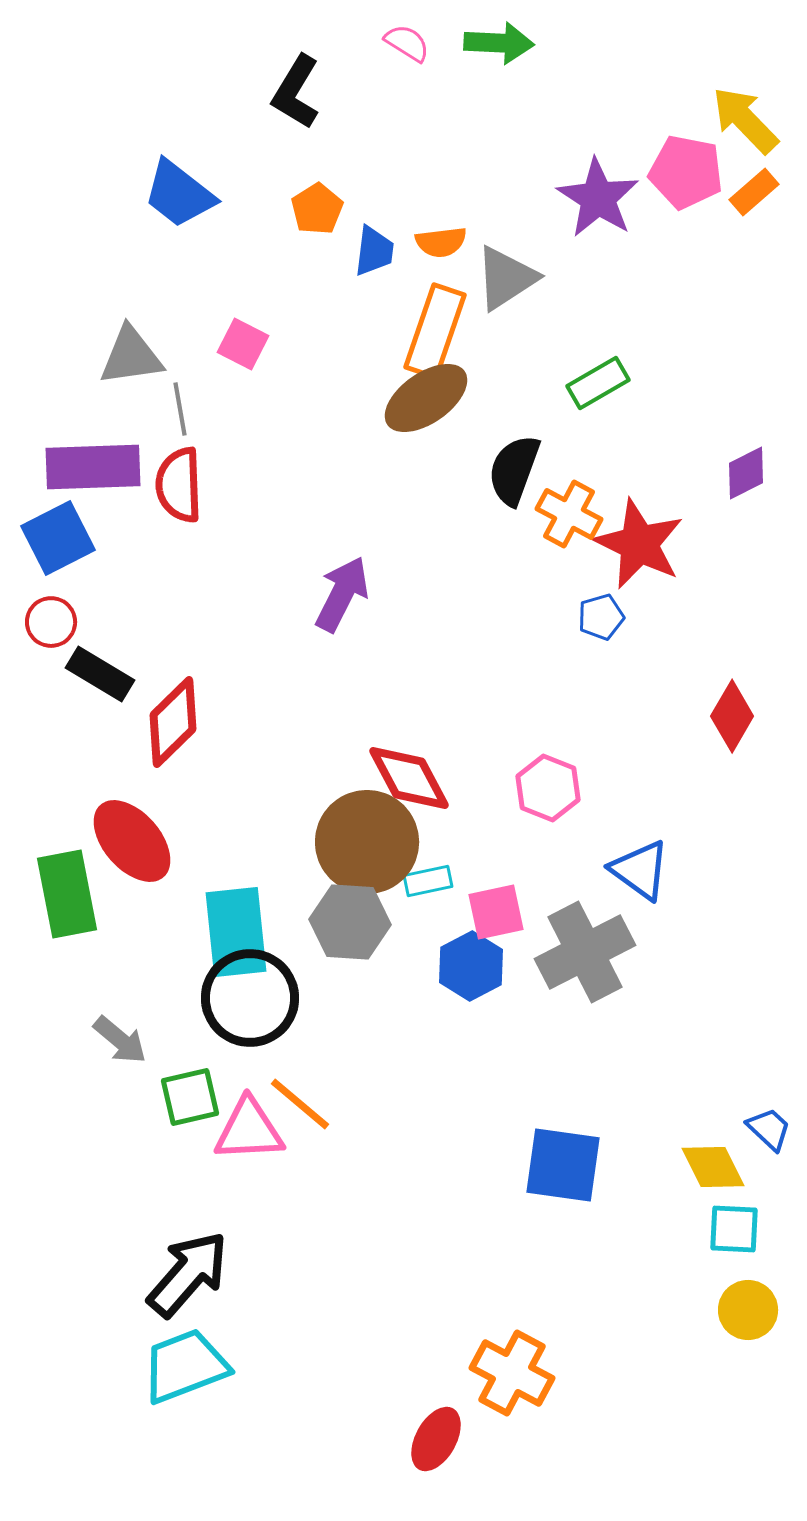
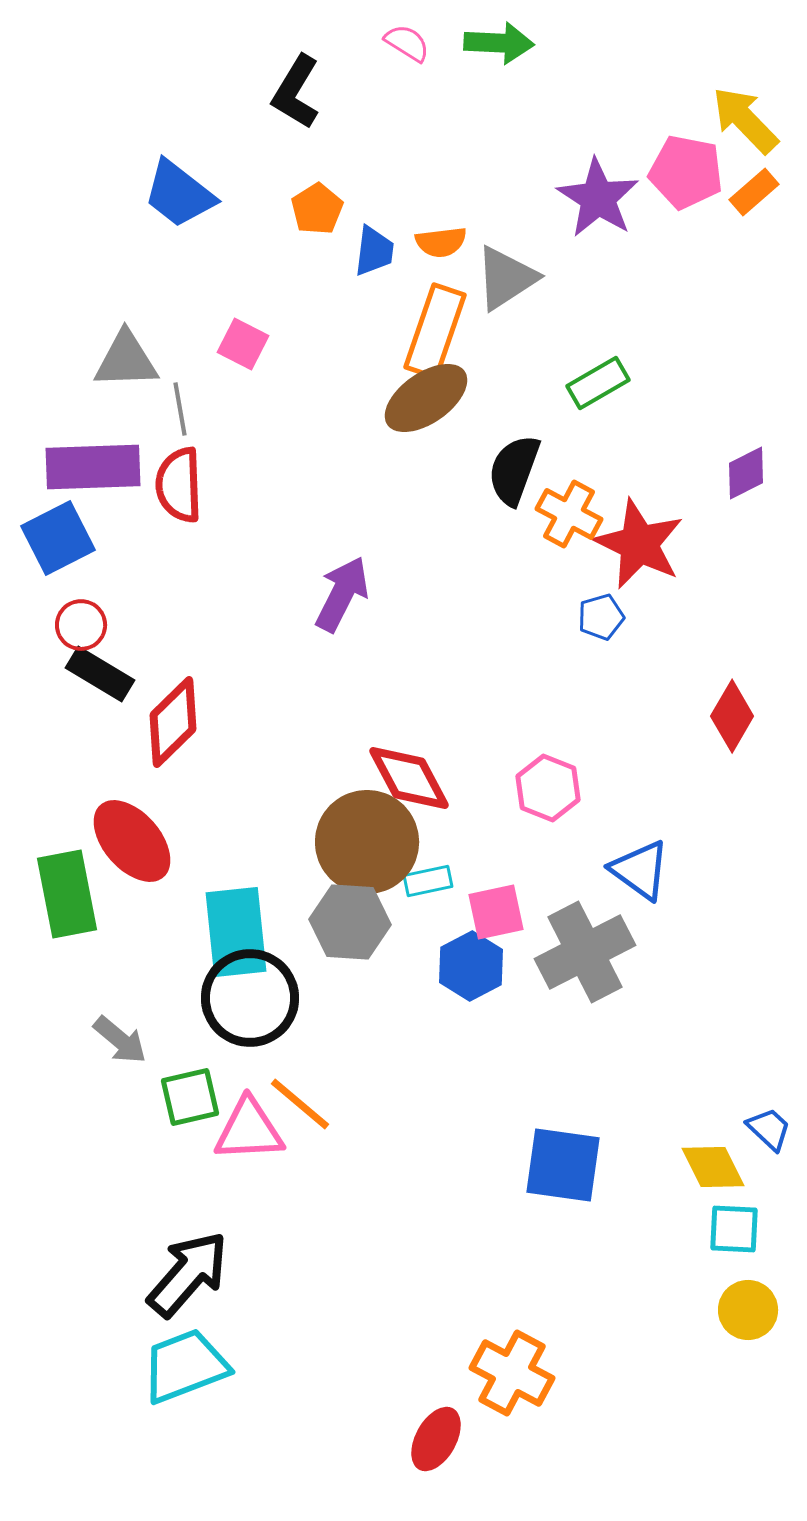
gray triangle at (131, 356): moved 5 px left, 4 px down; rotated 6 degrees clockwise
red circle at (51, 622): moved 30 px right, 3 px down
